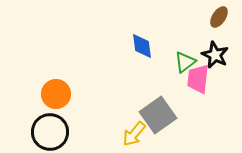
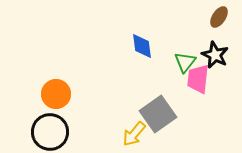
green triangle: rotated 15 degrees counterclockwise
gray square: moved 1 px up
